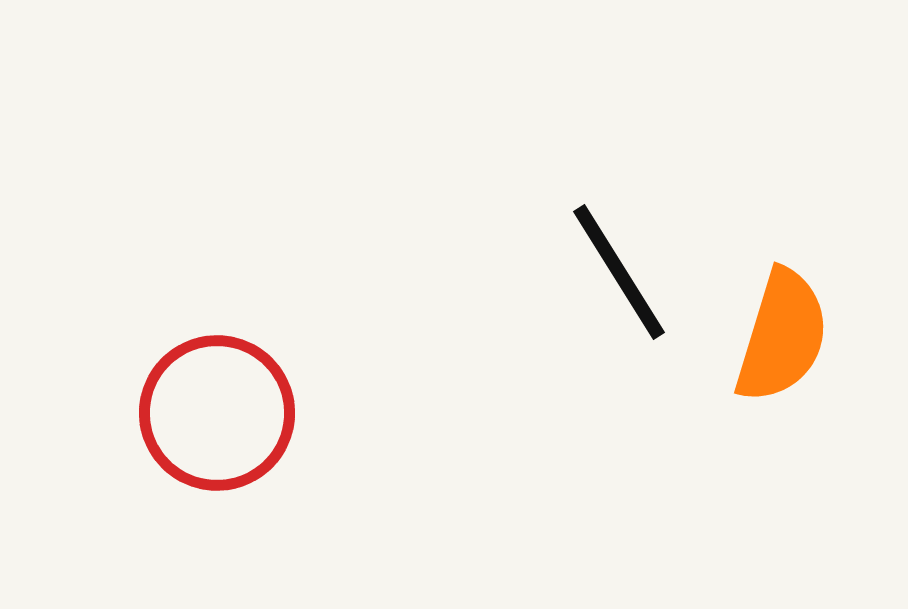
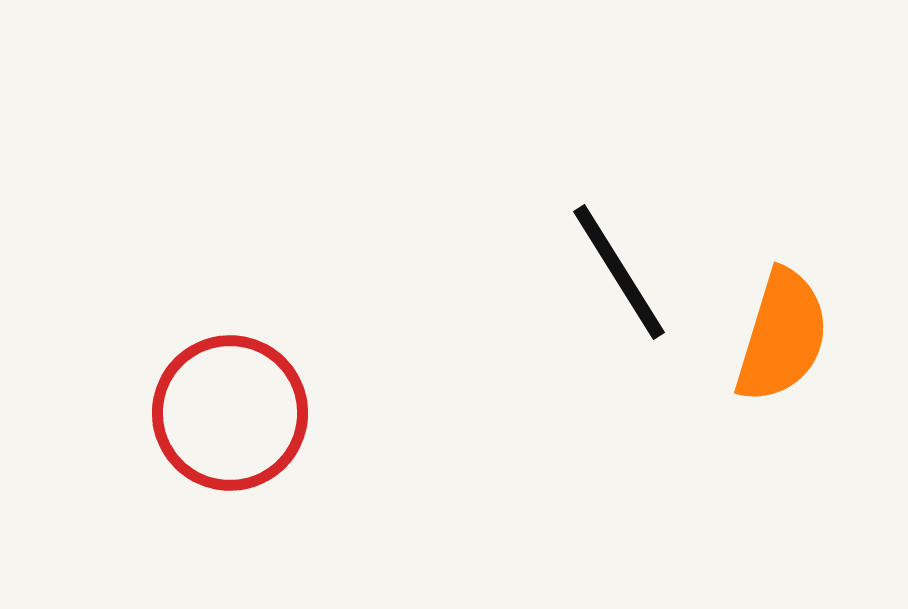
red circle: moved 13 px right
